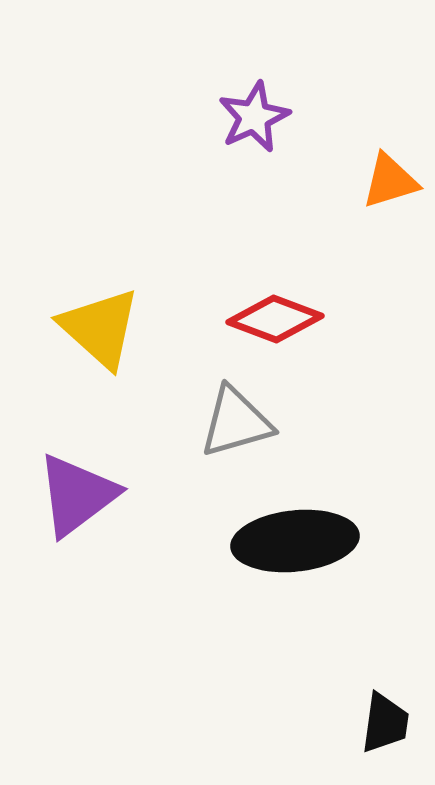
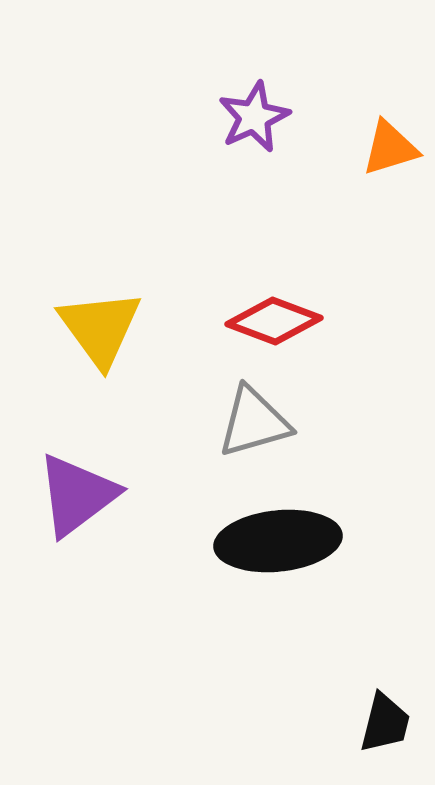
orange triangle: moved 33 px up
red diamond: moved 1 px left, 2 px down
yellow triangle: rotated 12 degrees clockwise
gray triangle: moved 18 px right
black ellipse: moved 17 px left
black trapezoid: rotated 6 degrees clockwise
